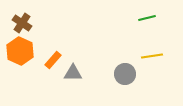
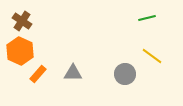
brown cross: moved 2 px up
yellow line: rotated 45 degrees clockwise
orange rectangle: moved 15 px left, 14 px down
